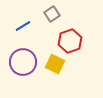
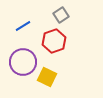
gray square: moved 9 px right, 1 px down
red hexagon: moved 16 px left
yellow square: moved 8 px left, 13 px down
